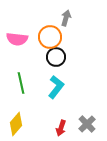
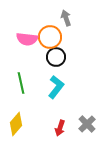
gray arrow: rotated 35 degrees counterclockwise
pink semicircle: moved 10 px right
red arrow: moved 1 px left
